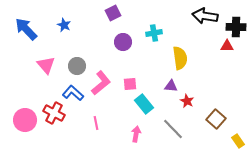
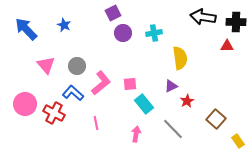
black arrow: moved 2 px left, 1 px down
black cross: moved 5 px up
purple circle: moved 9 px up
purple triangle: rotated 32 degrees counterclockwise
red star: rotated 16 degrees clockwise
pink circle: moved 16 px up
